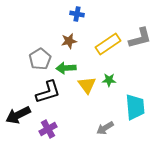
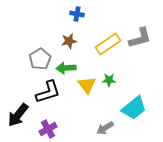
cyan trapezoid: moved 1 px left, 1 px down; rotated 56 degrees clockwise
black arrow: rotated 25 degrees counterclockwise
